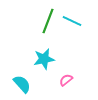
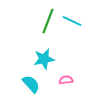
pink semicircle: rotated 32 degrees clockwise
cyan semicircle: moved 9 px right
